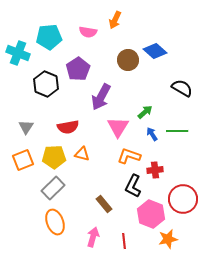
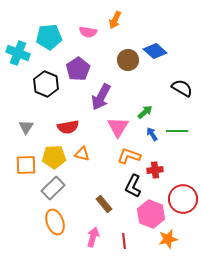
orange square: moved 3 px right, 5 px down; rotated 20 degrees clockwise
